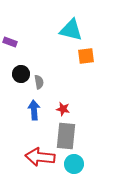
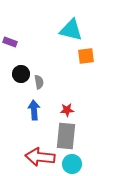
red star: moved 4 px right, 1 px down; rotated 16 degrees counterclockwise
cyan circle: moved 2 px left
